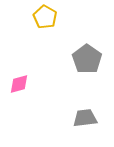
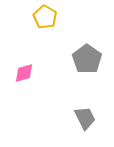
pink diamond: moved 5 px right, 11 px up
gray trapezoid: rotated 70 degrees clockwise
